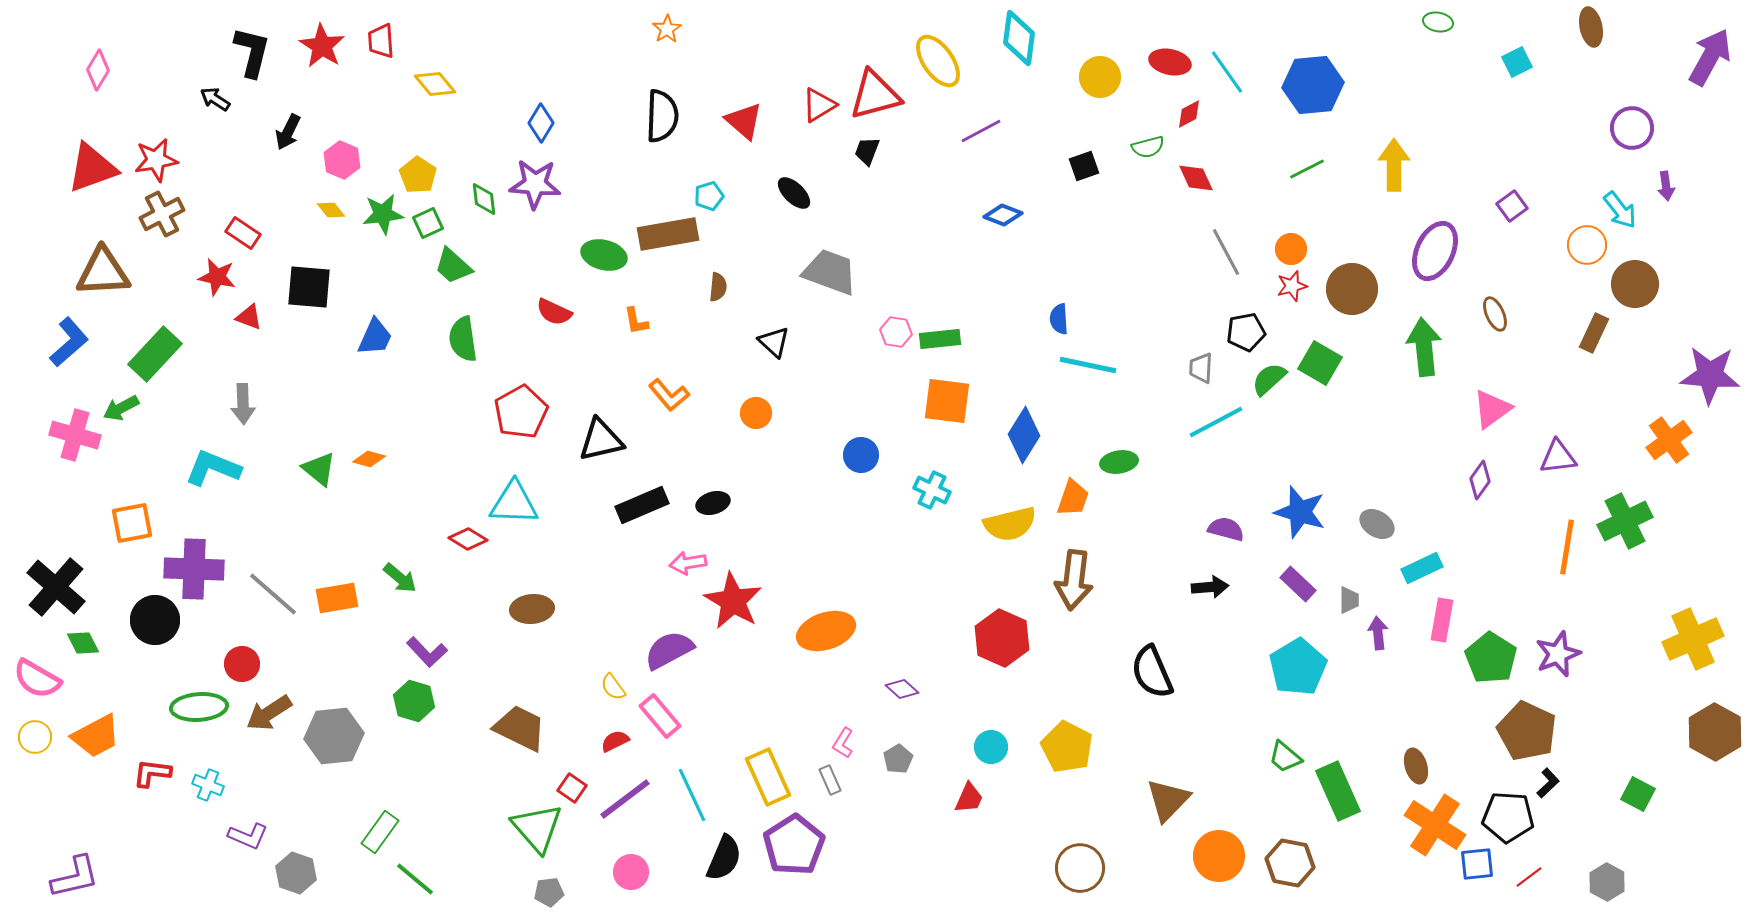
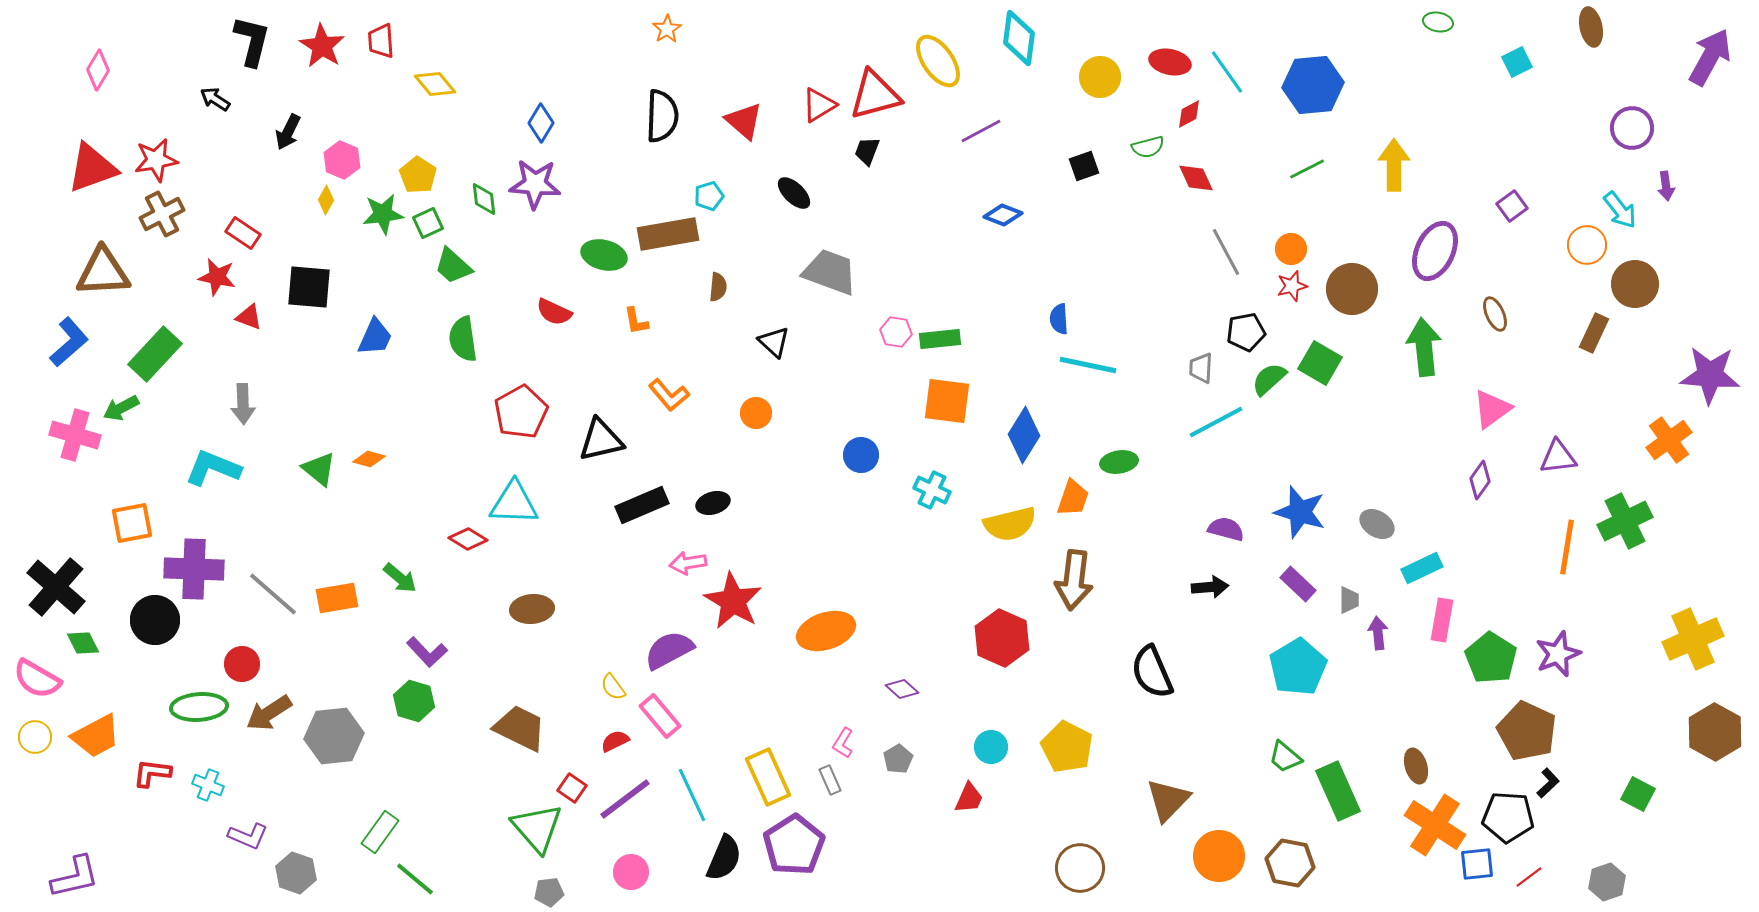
black L-shape at (252, 52): moved 11 px up
yellow diamond at (331, 210): moved 5 px left, 10 px up; rotated 68 degrees clockwise
gray hexagon at (1607, 882): rotated 12 degrees clockwise
